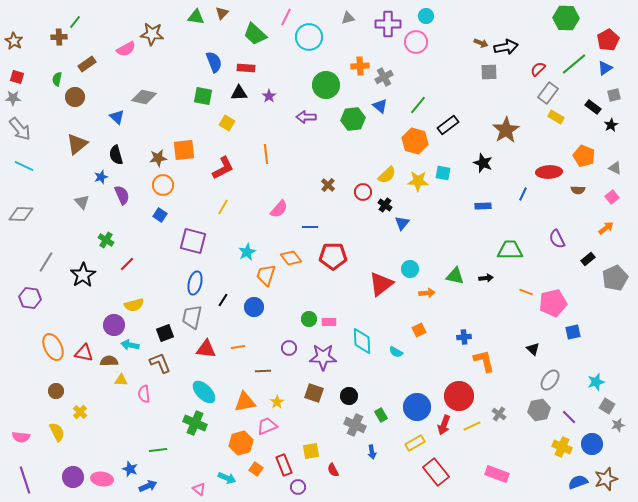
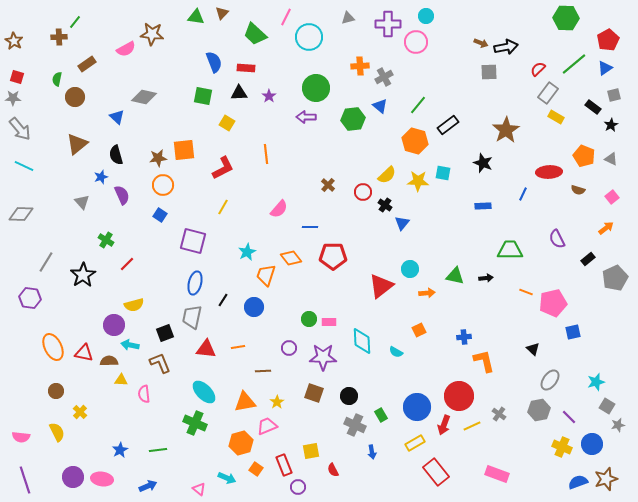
green circle at (326, 85): moved 10 px left, 3 px down
gray triangle at (615, 168): moved 4 px left, 9 px up
brown semicircle at (578, 190): rotated 16 degrees clockwise
red triangle at (381, 284): moved 2 px down
blue star at (130, 469): moved 10 px left, 19 px up; rotated 21 degrees clockwise
